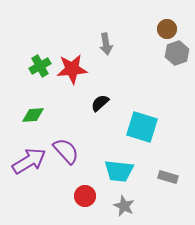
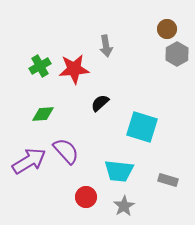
gray arrow: moved 2 px down
gray hexagon: moved 1 px down; rotated 10 degrees counterclockwise
red star: moved 2 px right
green diamond: moved 10 px right, 1 px up
gray rectangle: moved 3 px down
red circle: moved 1 px right, 1 px down
gray star: rotated 15 degrees clockwise
